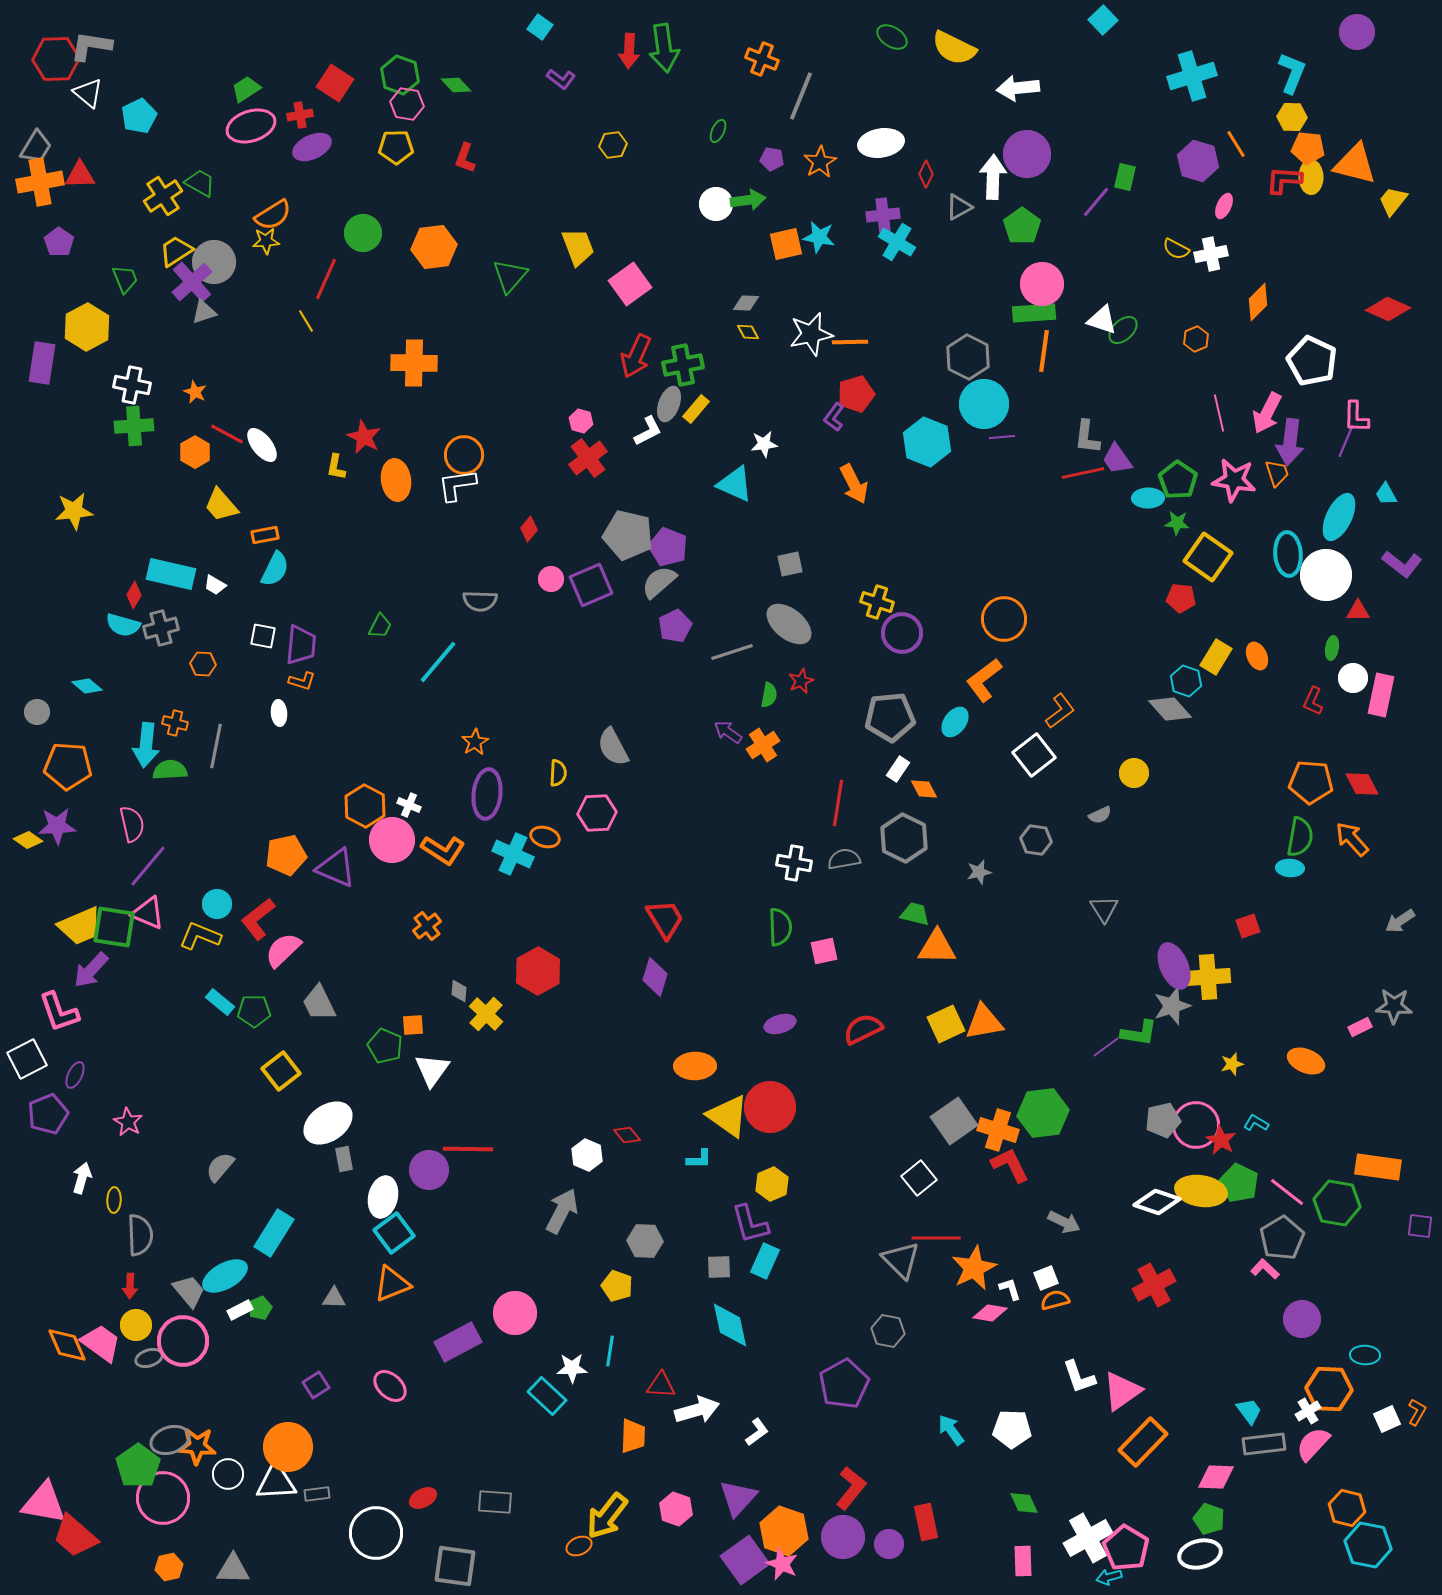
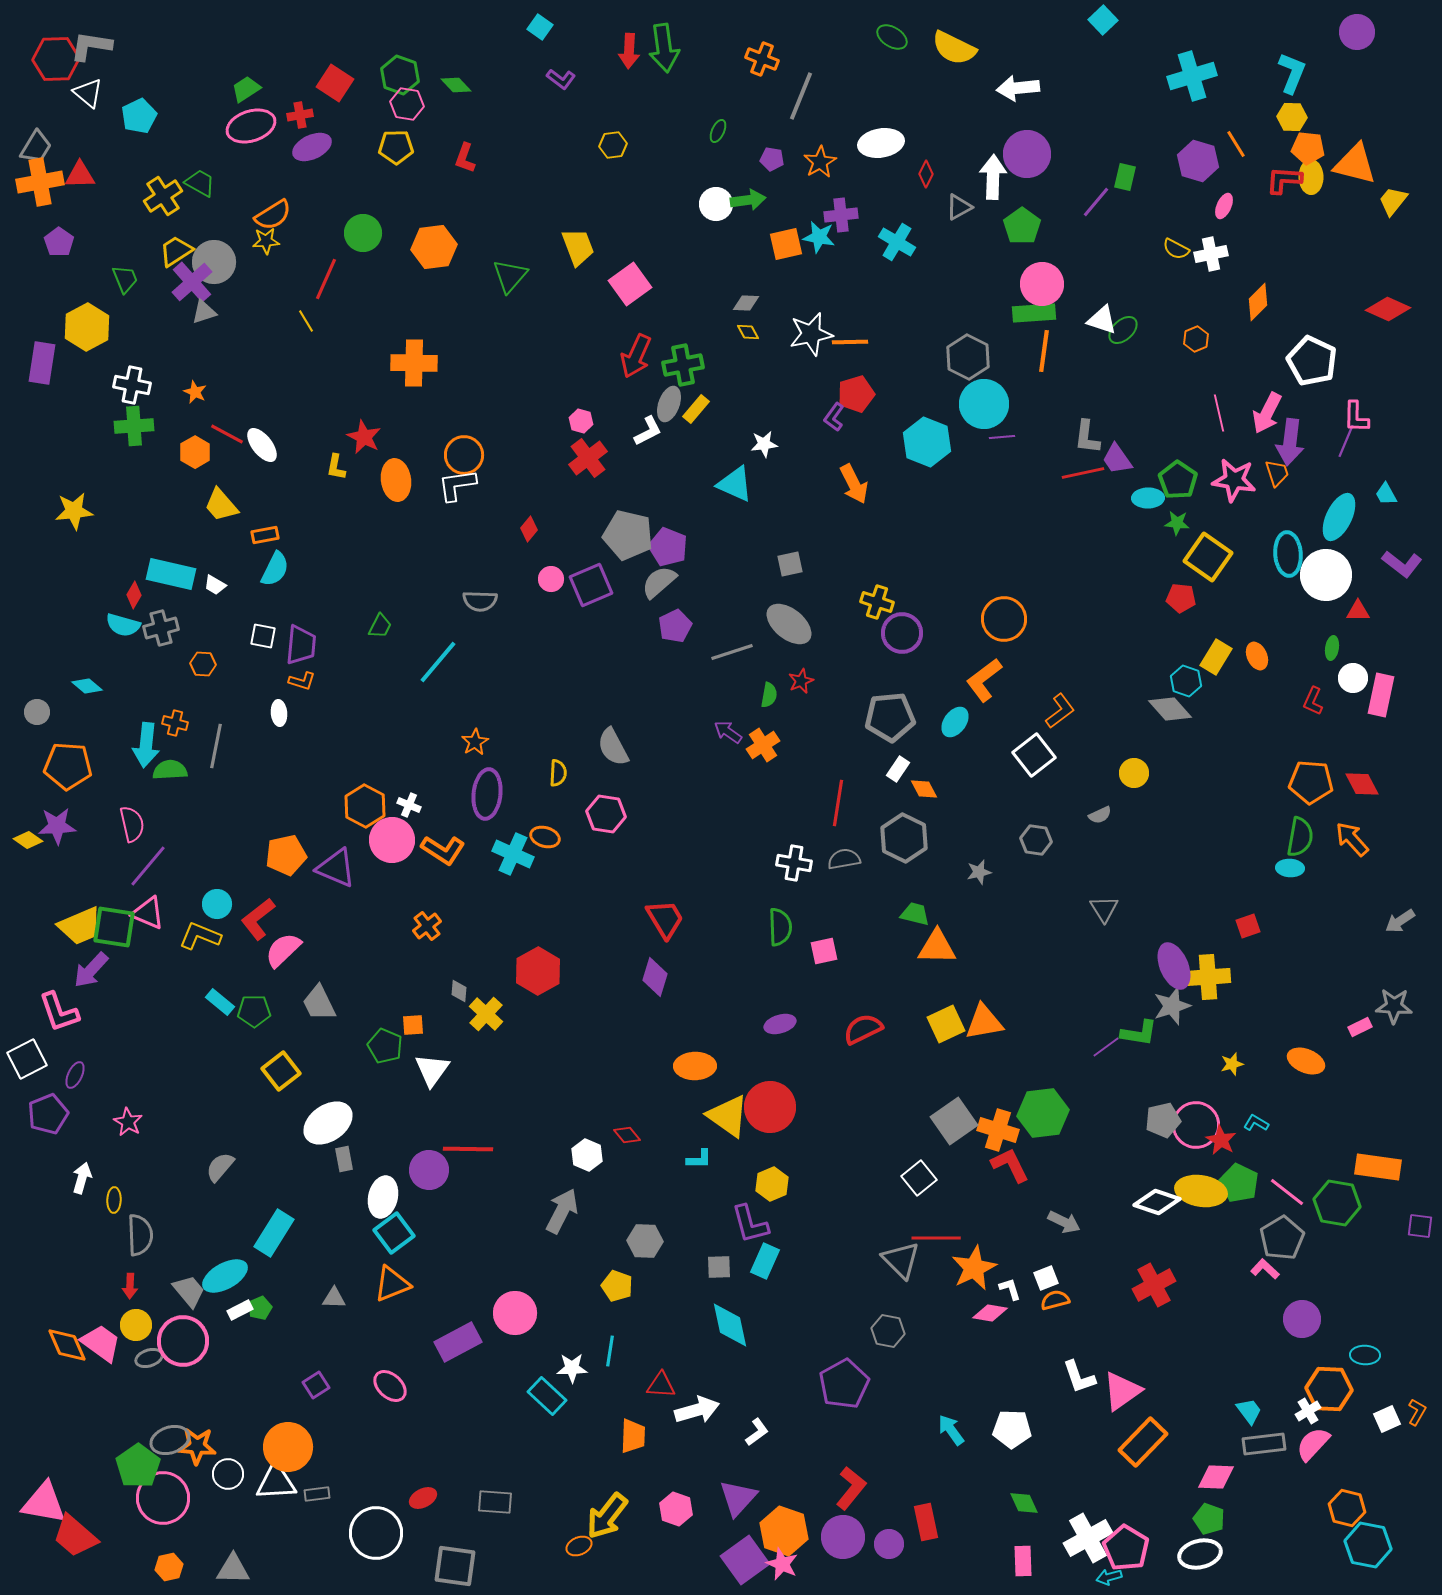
purple cross at (883, 215): moved 42 px left
pink hexagon at (597, 813): moved 9 px right, 1 px down; rotated 12 degrees clockwise
